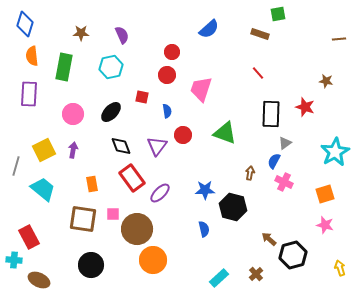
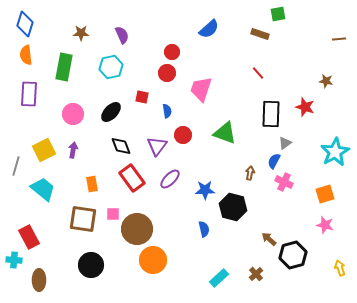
orange semicircle at (32, 56): moved 6 px left, 1 px up
red circle at (167, 75): moved 2 px up
purple ellipse at (160, 193): moved 10 px right, 14 px up
brown ellipse at (39, 280): rotated 65 degrees clockwise
